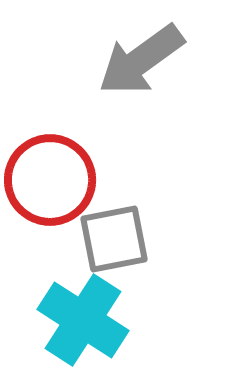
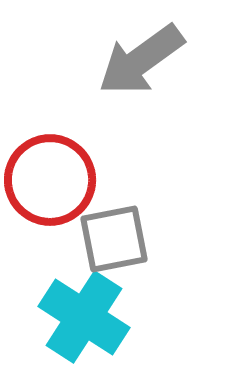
cyan cross: moved 1 px right, 3 px up
